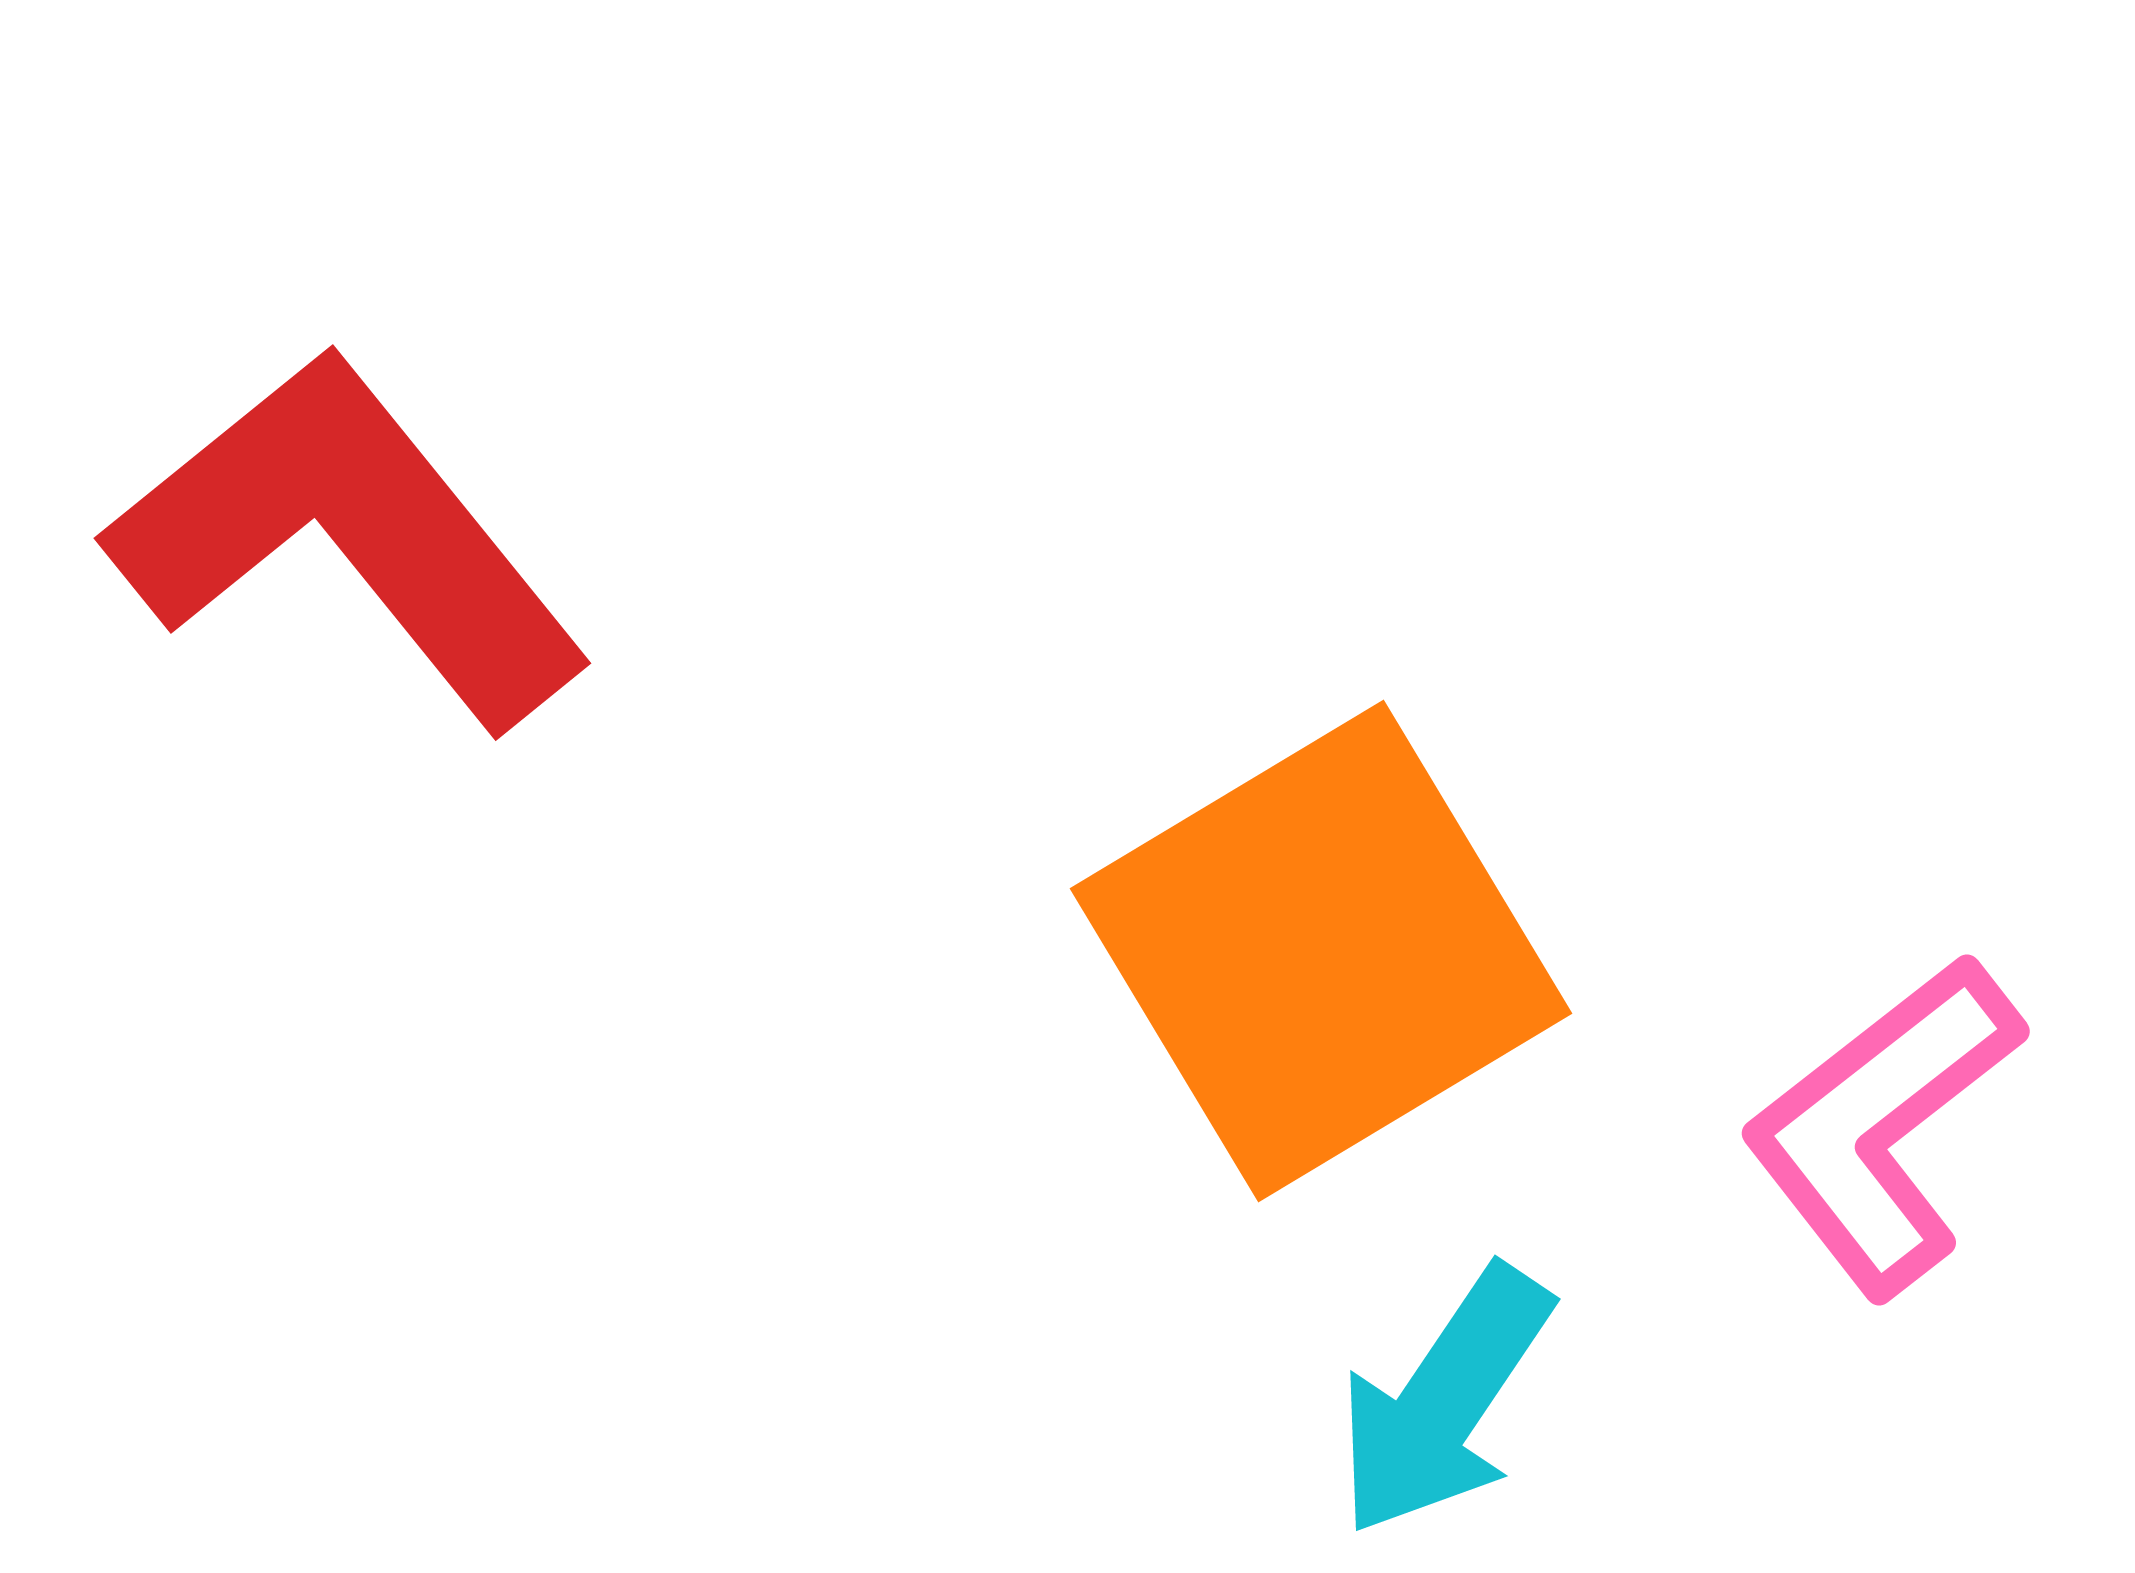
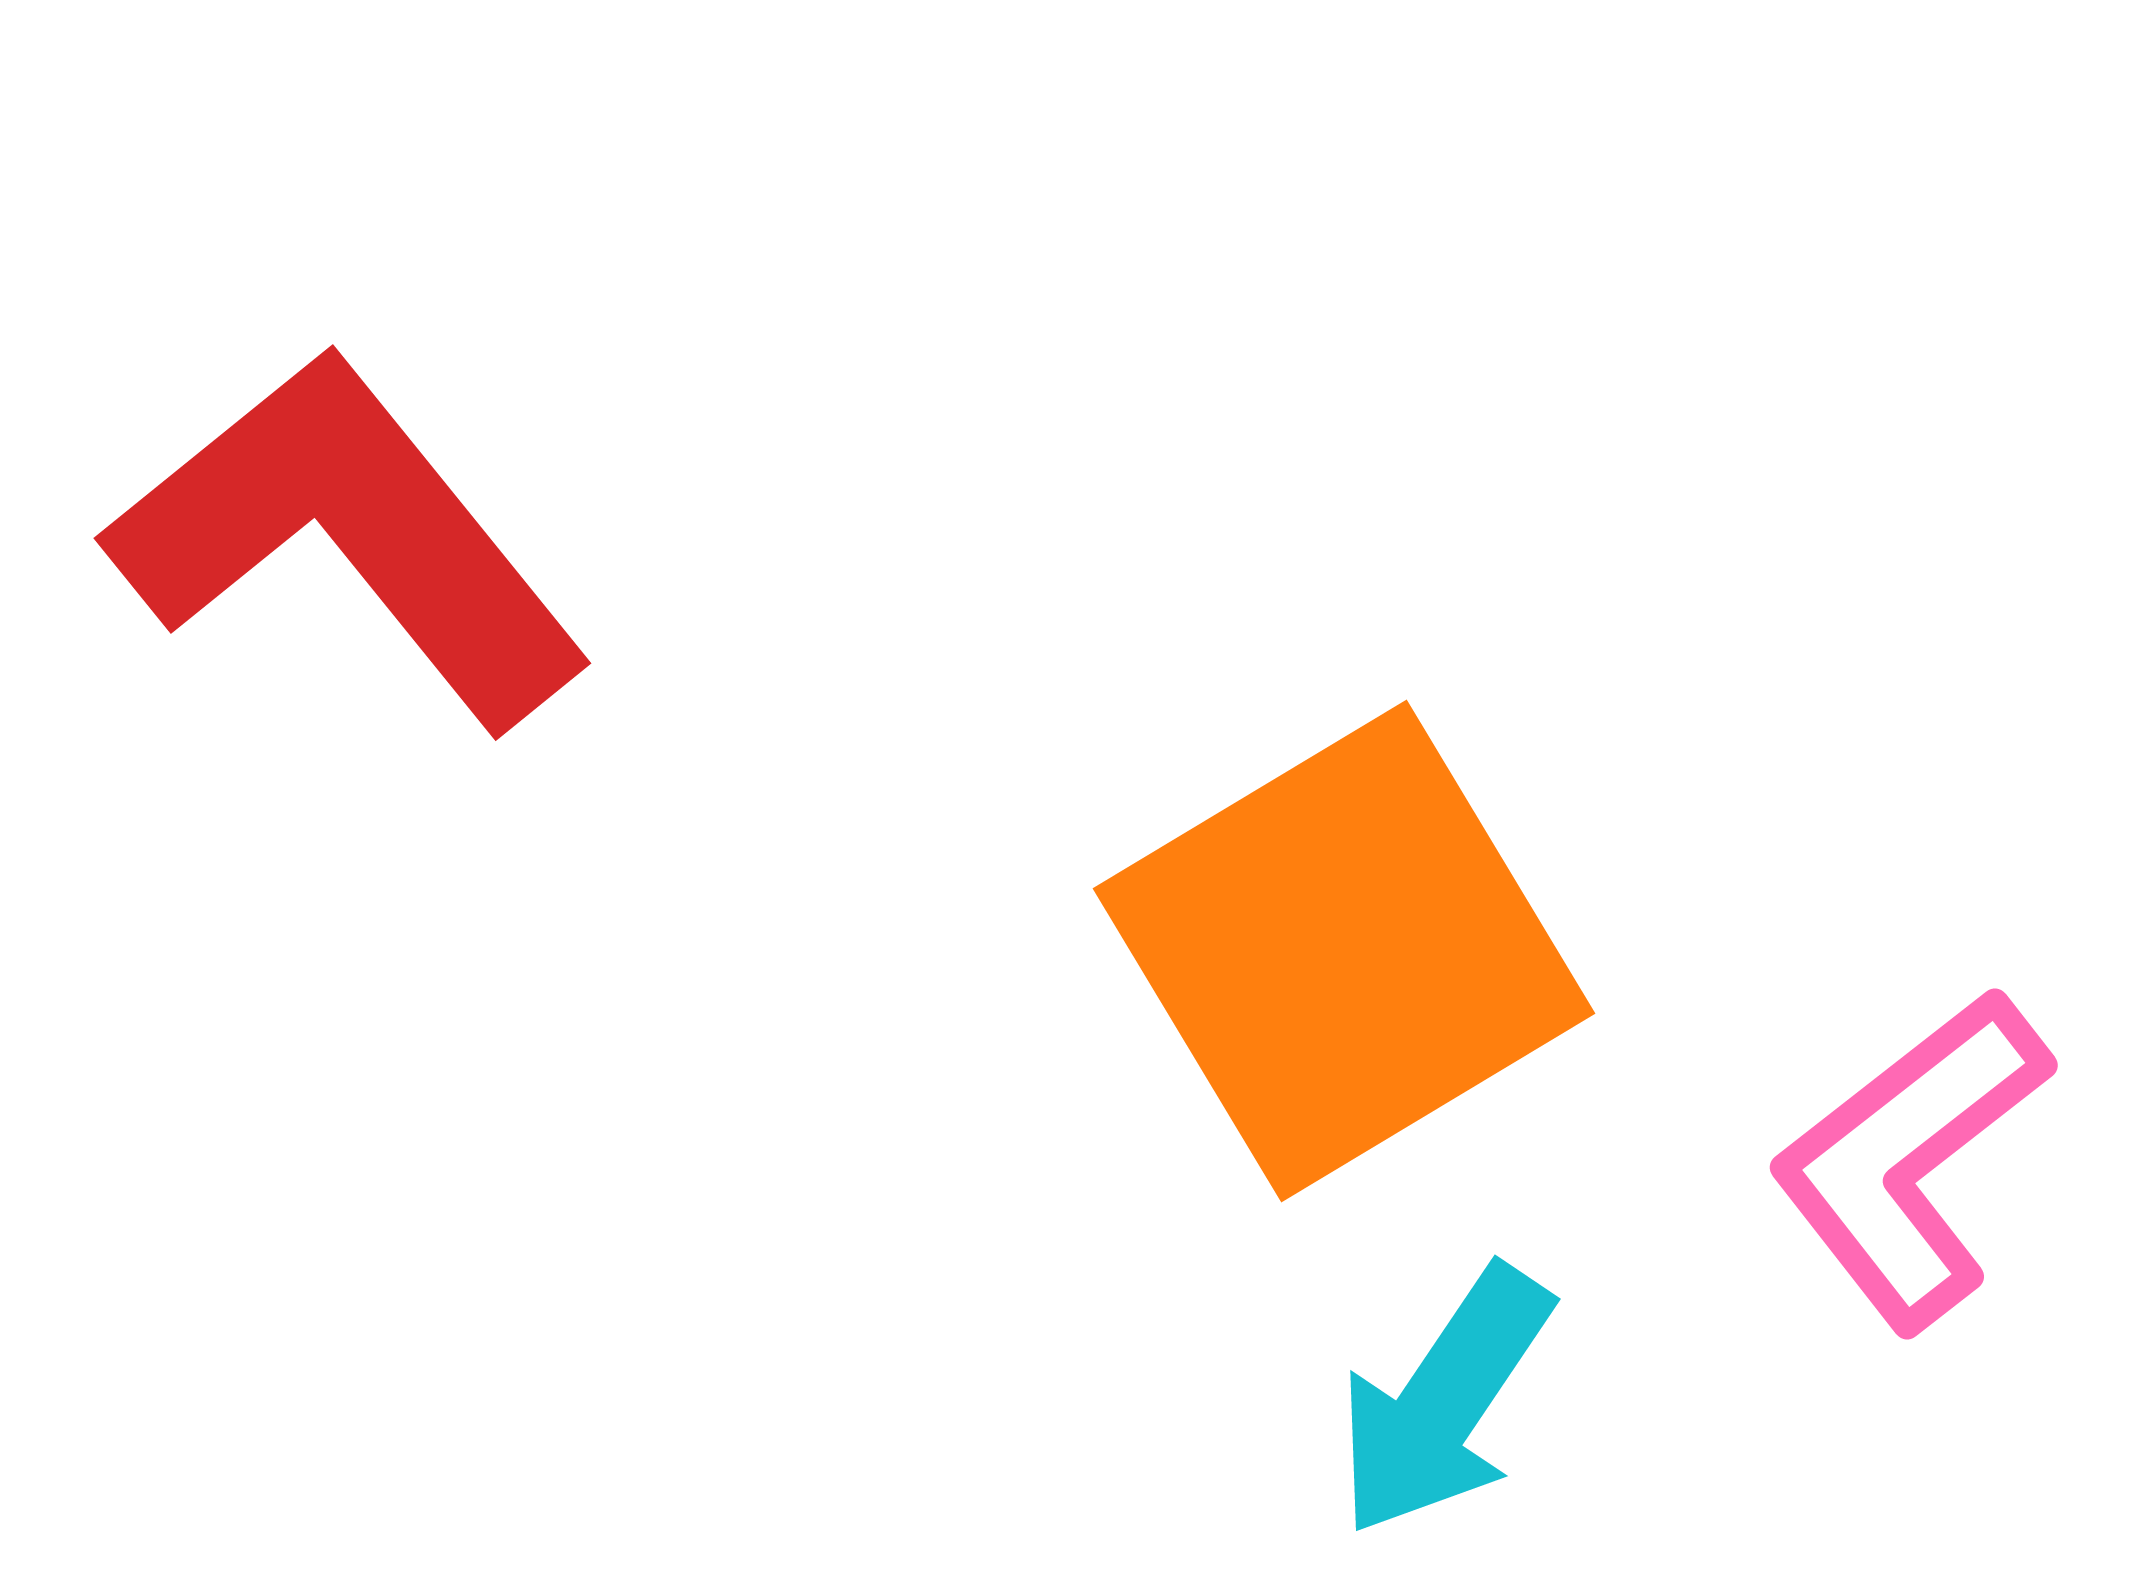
orange square: moved 23 px right
pink L-shape: moved 28 px right, 34 px down
